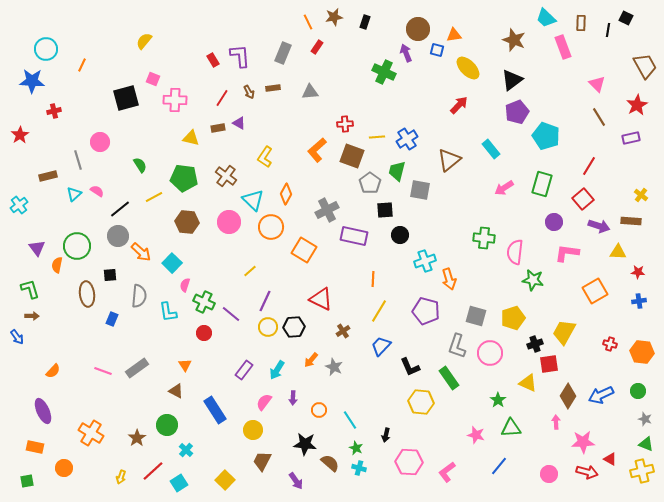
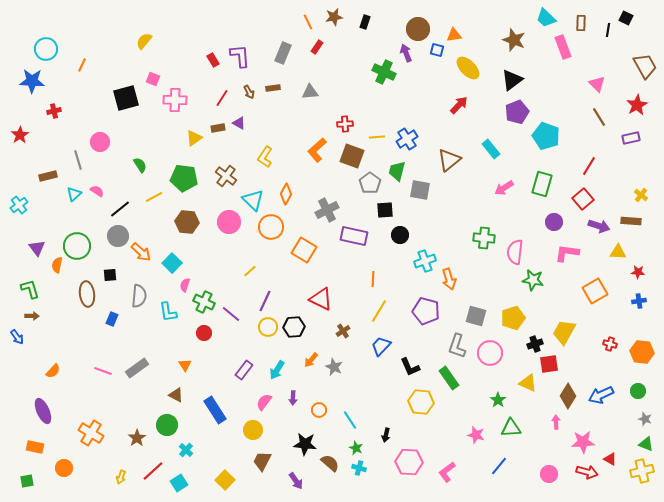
yellow triangle at (191, 138): moved 3 px right; rotated 48 degrees counterclockwise
brown triangle at (176, 391): moved 4 px down
